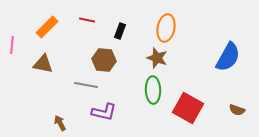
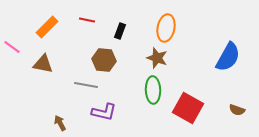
pink line: moved 2 px down; rotated 60 degrees counterclockwise
